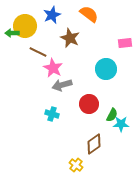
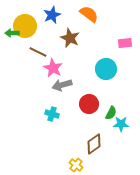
green semicircle: moved 1 px left, 2 px up
